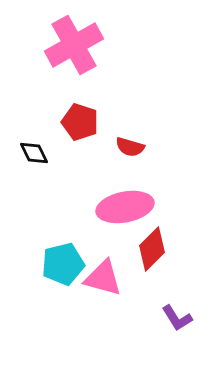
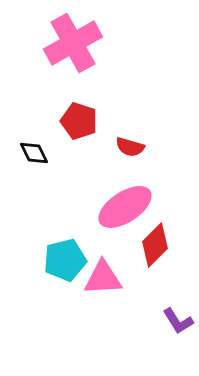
pink cross: moved 1 px left, 2 px up
red pentagon: moved 1 px left, 1 px up
pink ellipse: rotated 22 degrees counterclockwise
red diamond: moved 3 px right, 4 px up
cyan pentagon: moved 2 px right, 4 px up
pink triangle: rotated 18 degrees counterclockwise
purple L-shape: moved 1 px right, 3 px down
